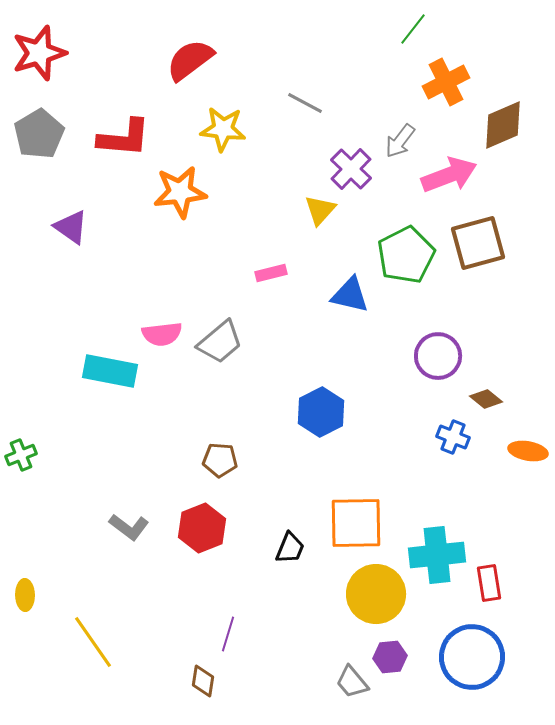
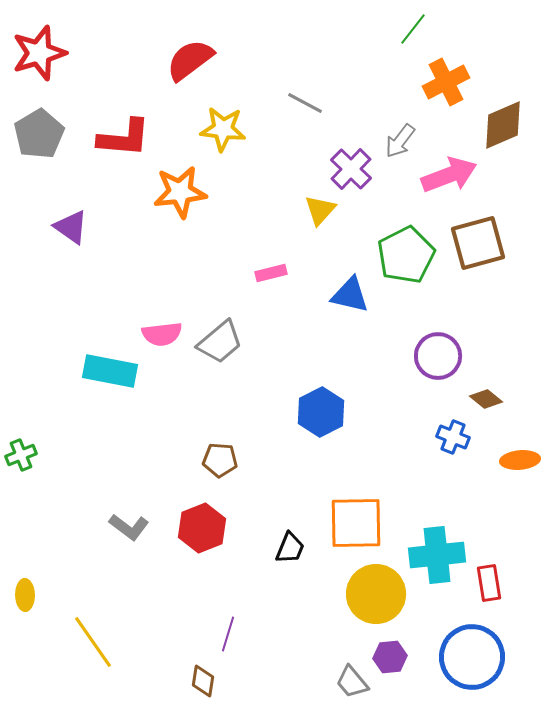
orange ellipse at (528, 451): moved 8 px left, 9 px down; rotated 15 degrees counterclockwise
